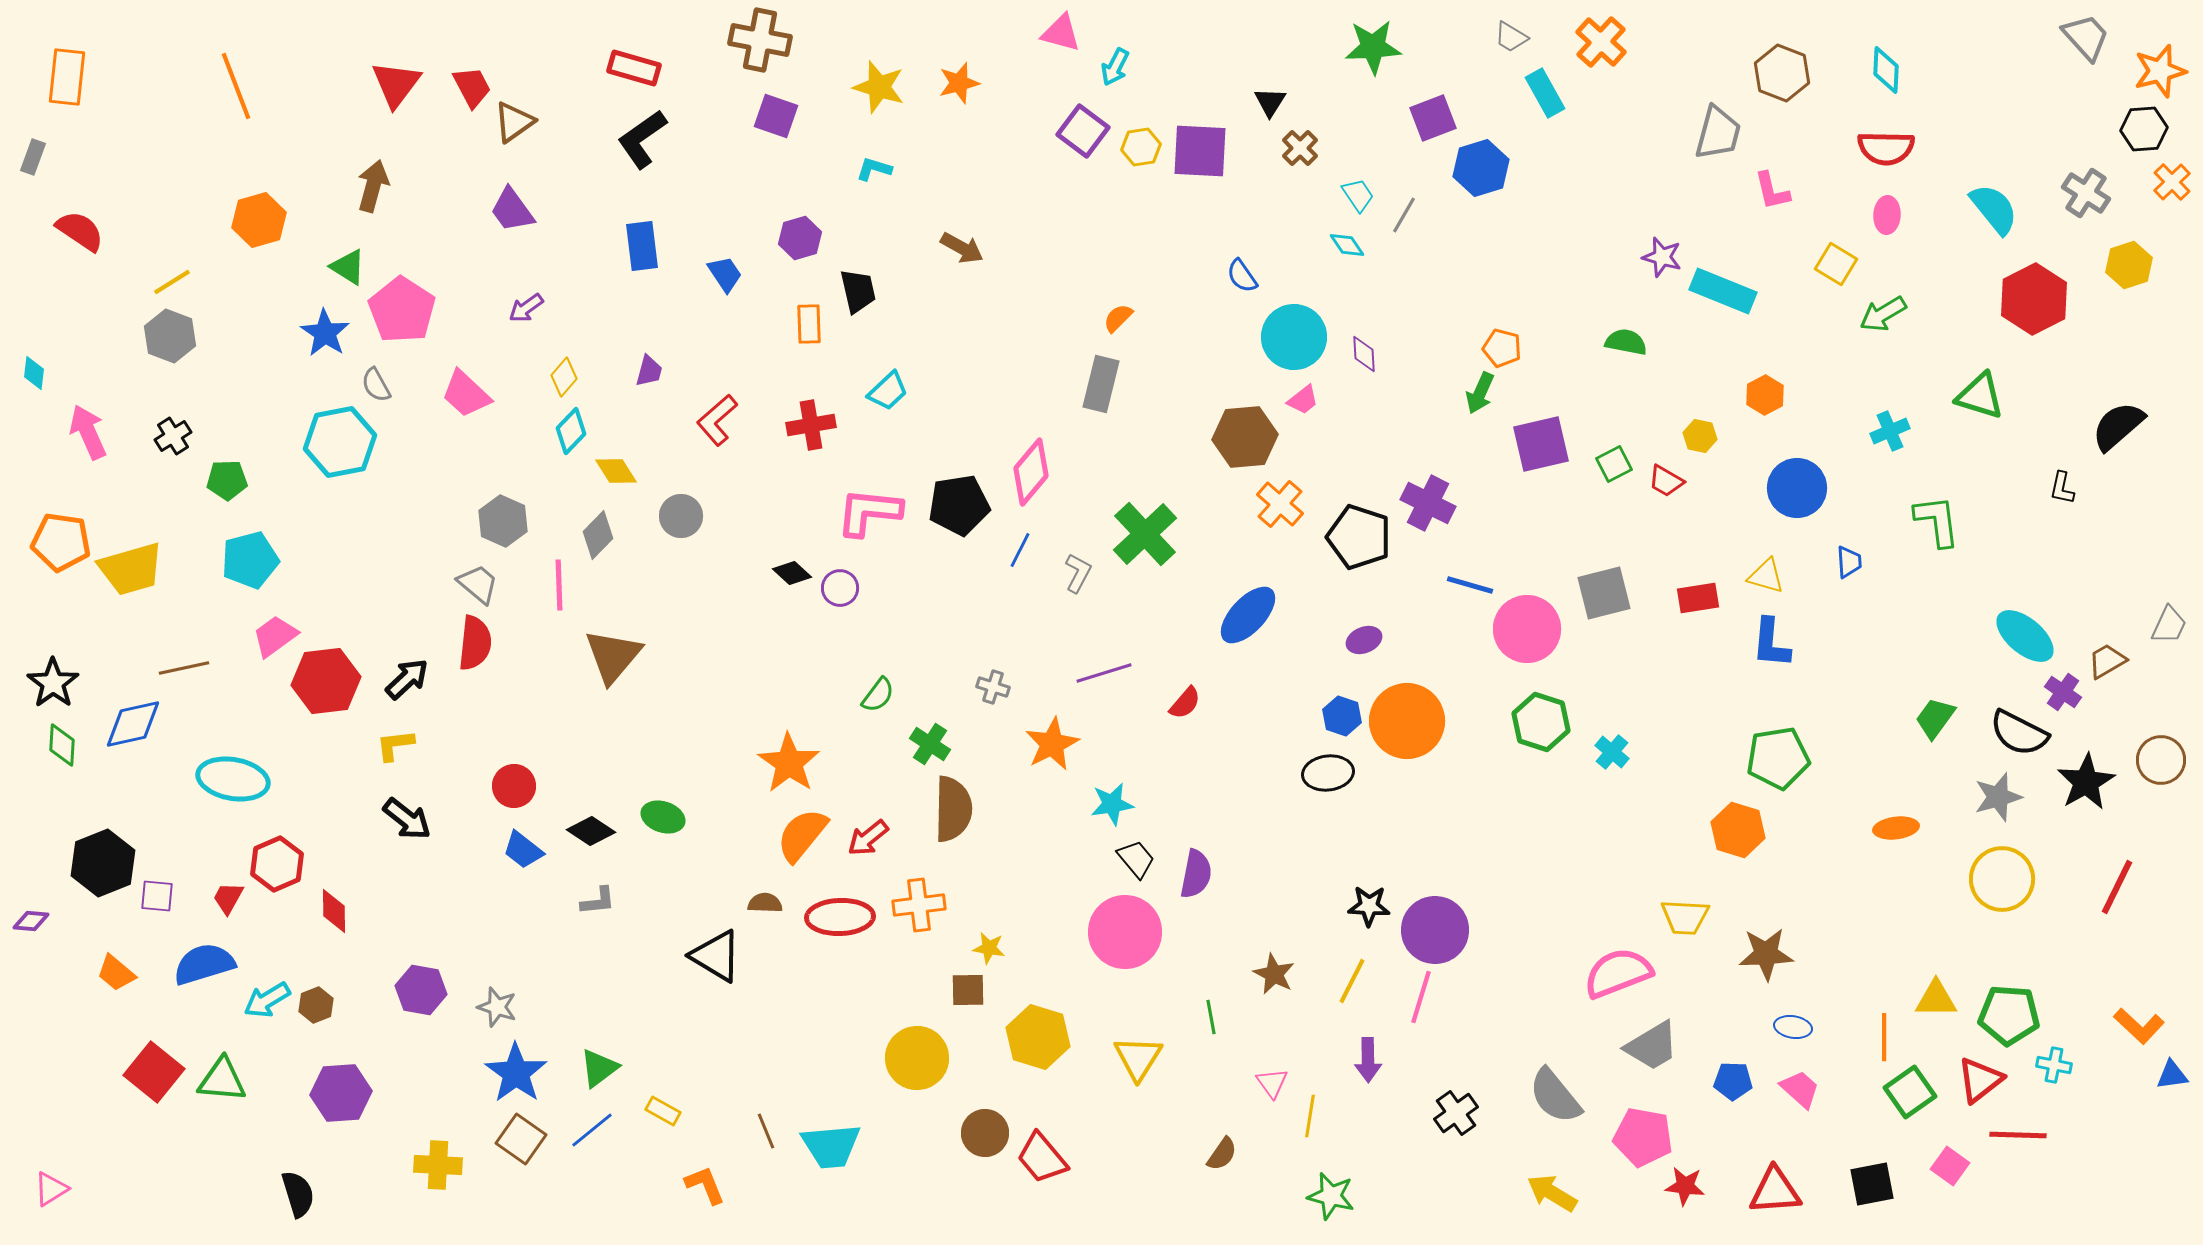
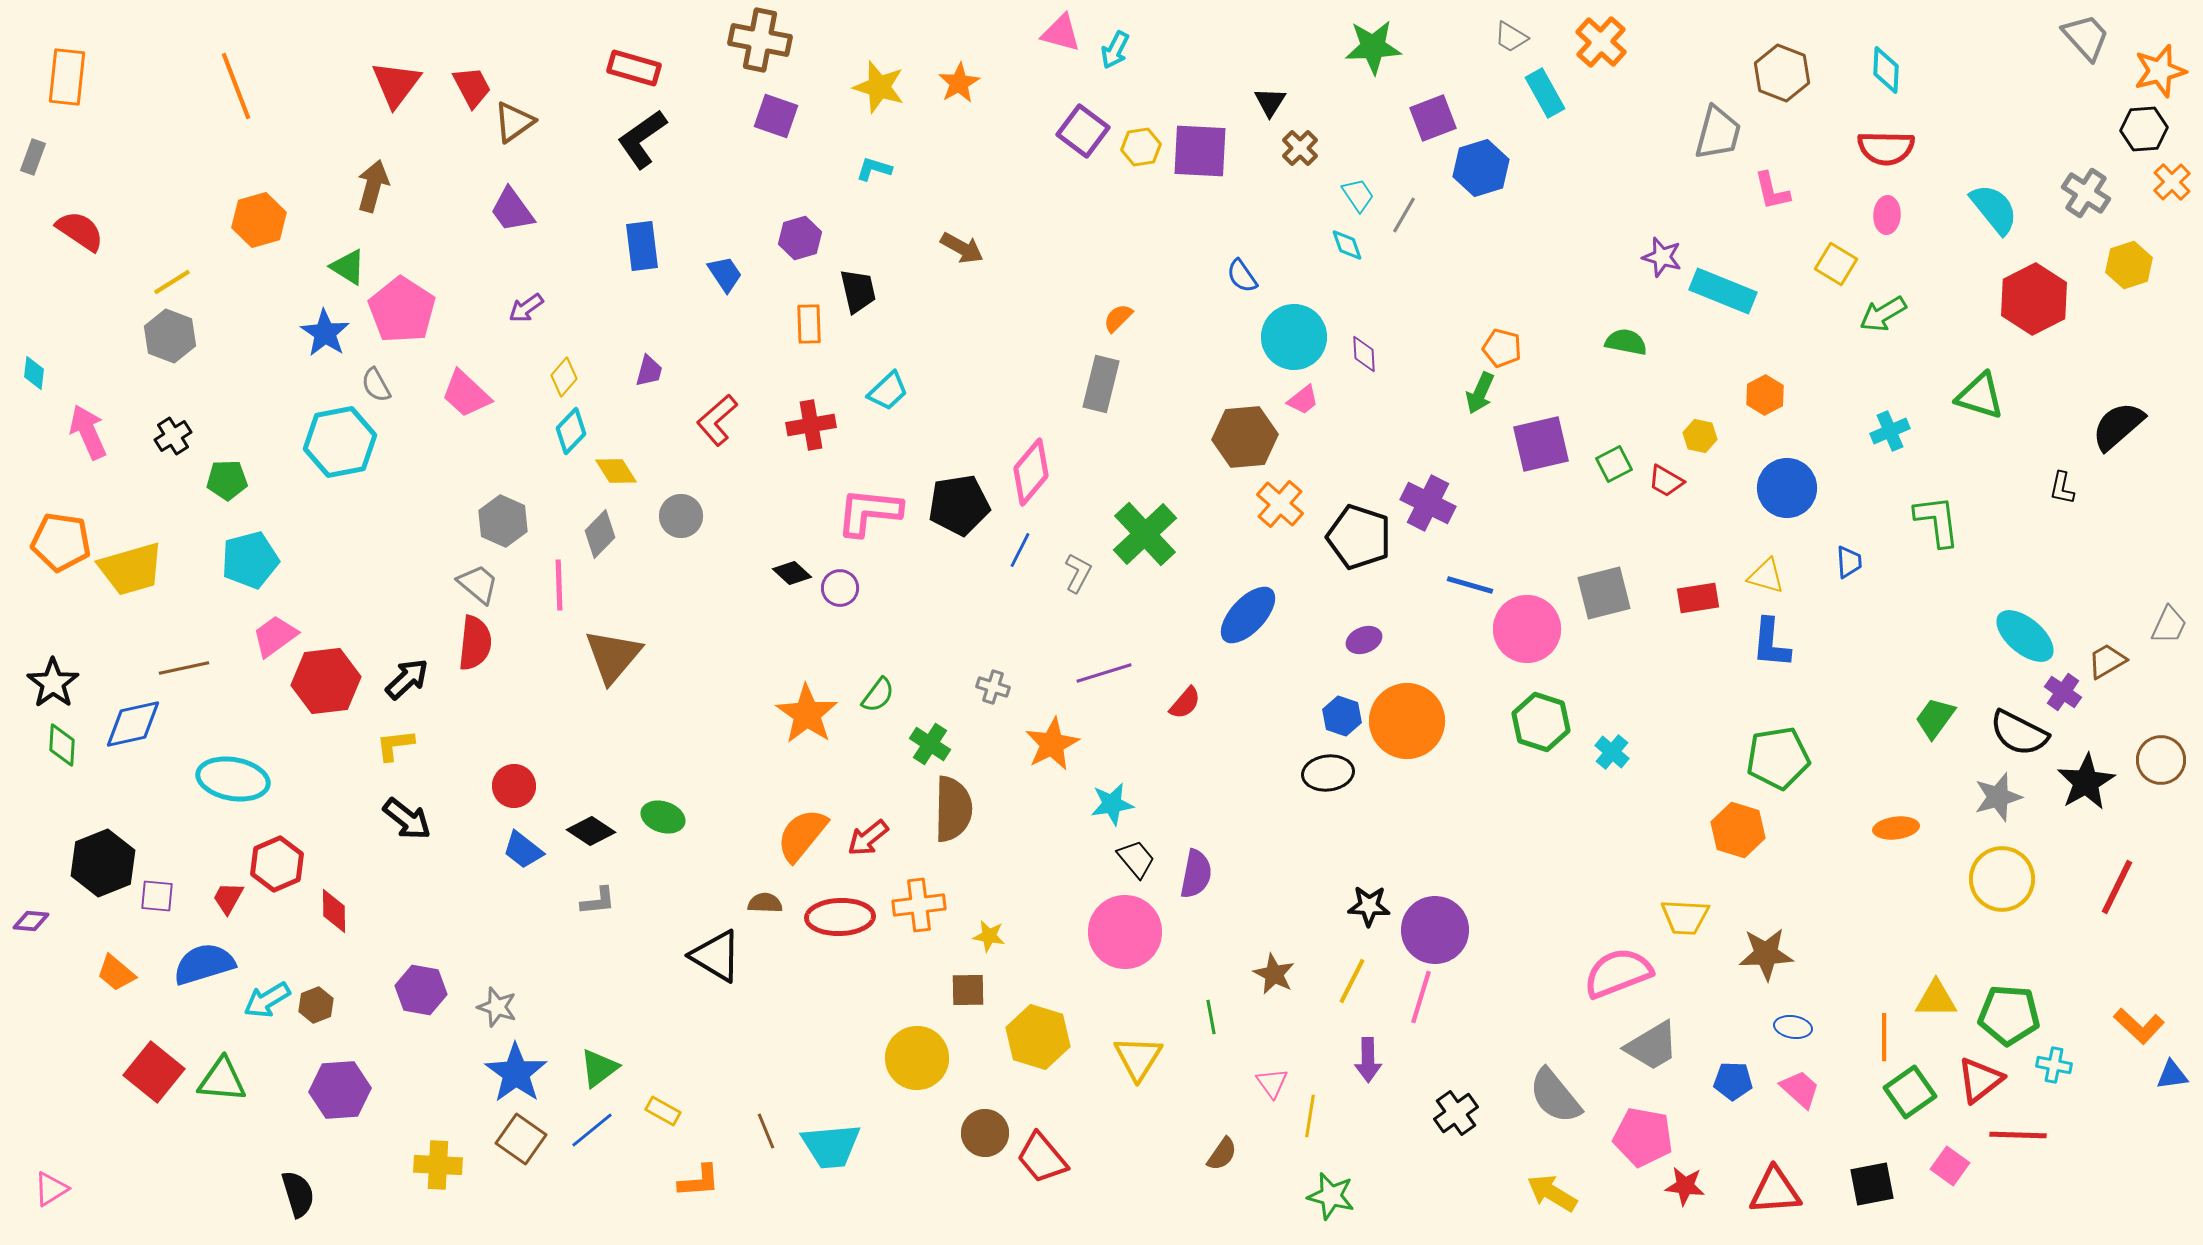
cyan arrow at (1115, 67): moved 17 px up
orange star at (959, 83): rotated 15 degrees counterclockwise
cyan diamond at (1347, 245): rotated 15 degrees clockwise
blue circle at (1797, 488): moved 10 px left
gray diamond at (598, 535): moved 2 px right, 1 px up
orange star at (789, 763): moved 18 px right, 49 px up
yellow star at (989, 948): moved 12 px up
purple hexagon at (341, 1093): moved 1 px left, 3 px up
orange L-shape at (705, 1185): moved 6 px left, 4 px up; rotated 108 degrees clockwise
